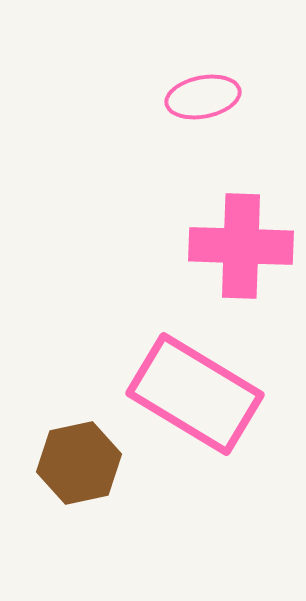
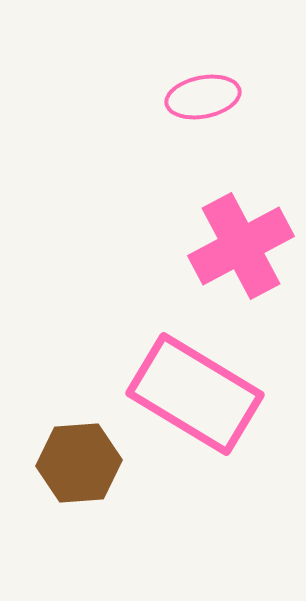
pink cross: rotated 30 degrees counterclockwise
brown hexagon: rotated 8 degrees clockwise
